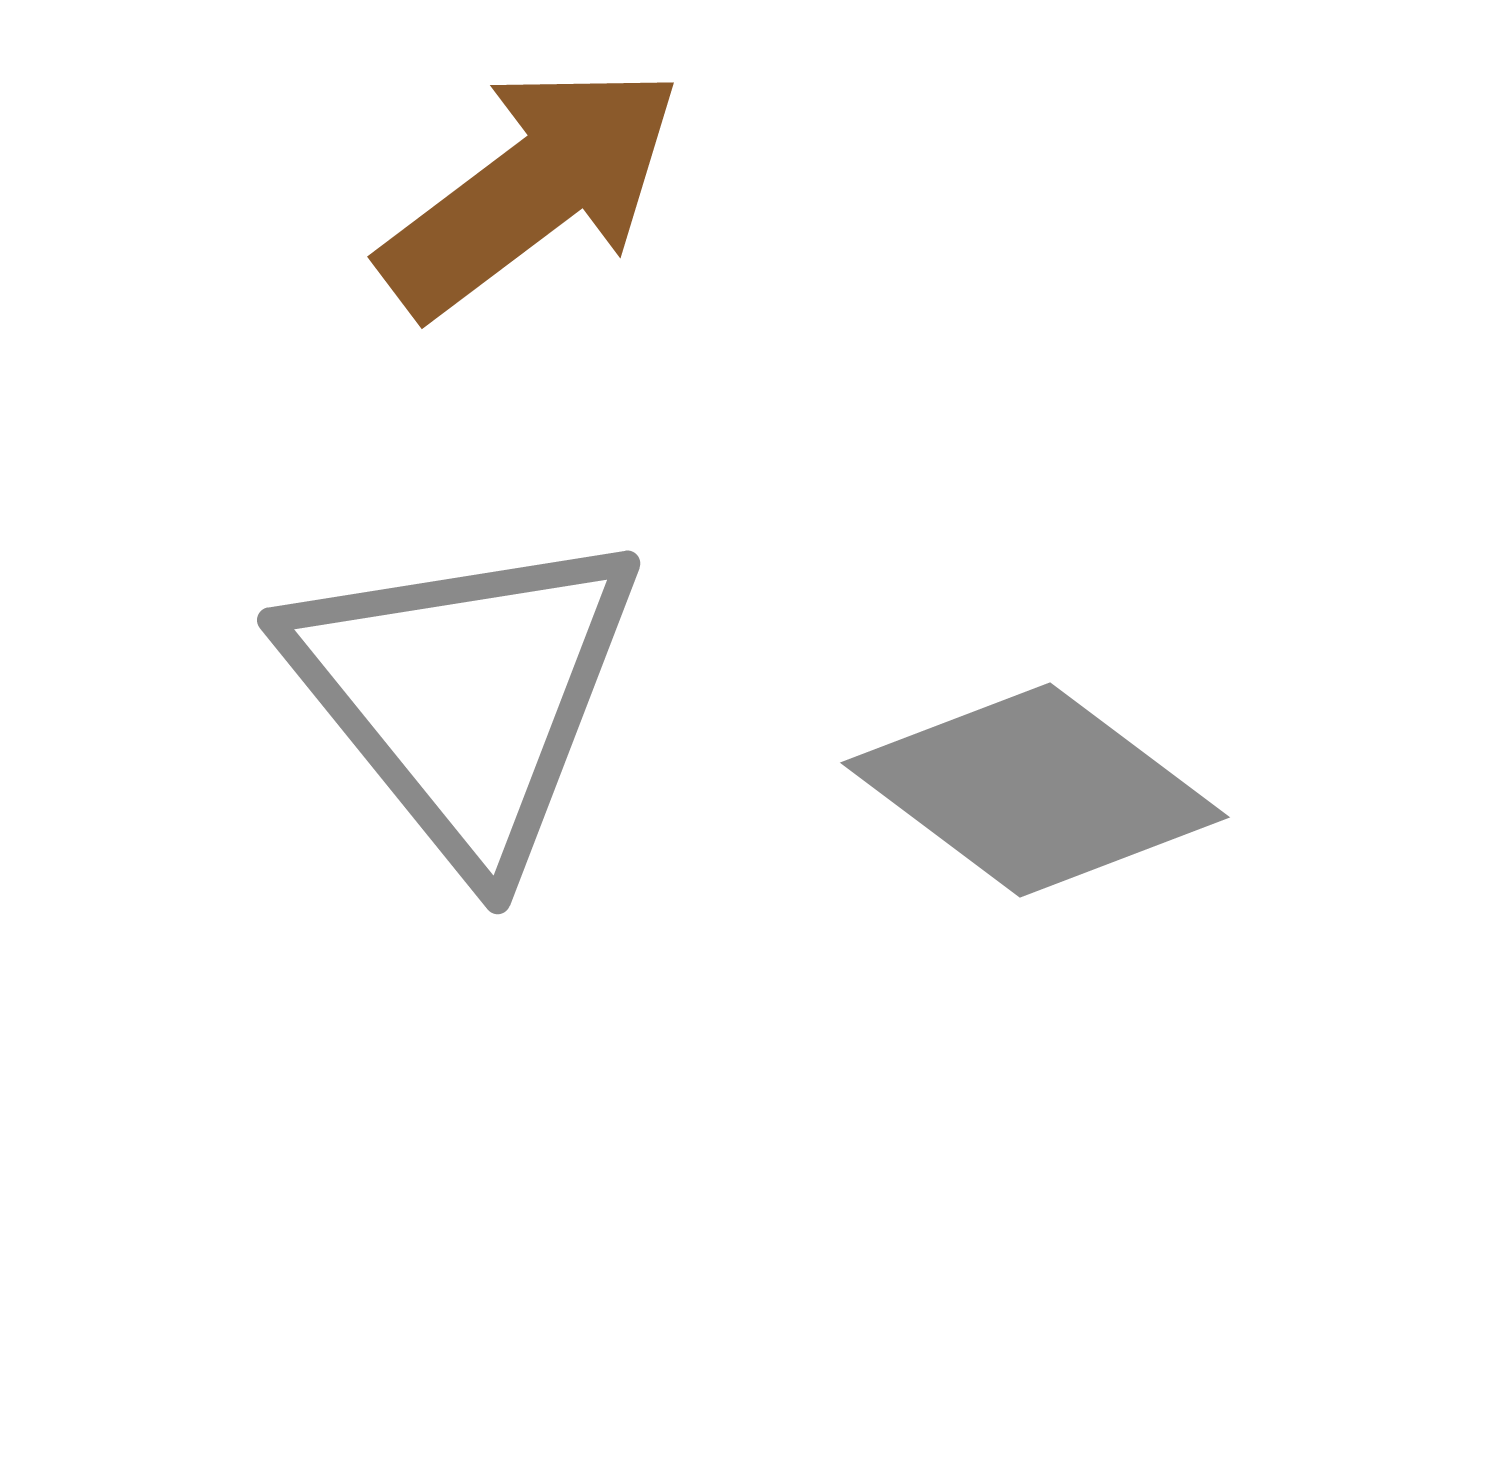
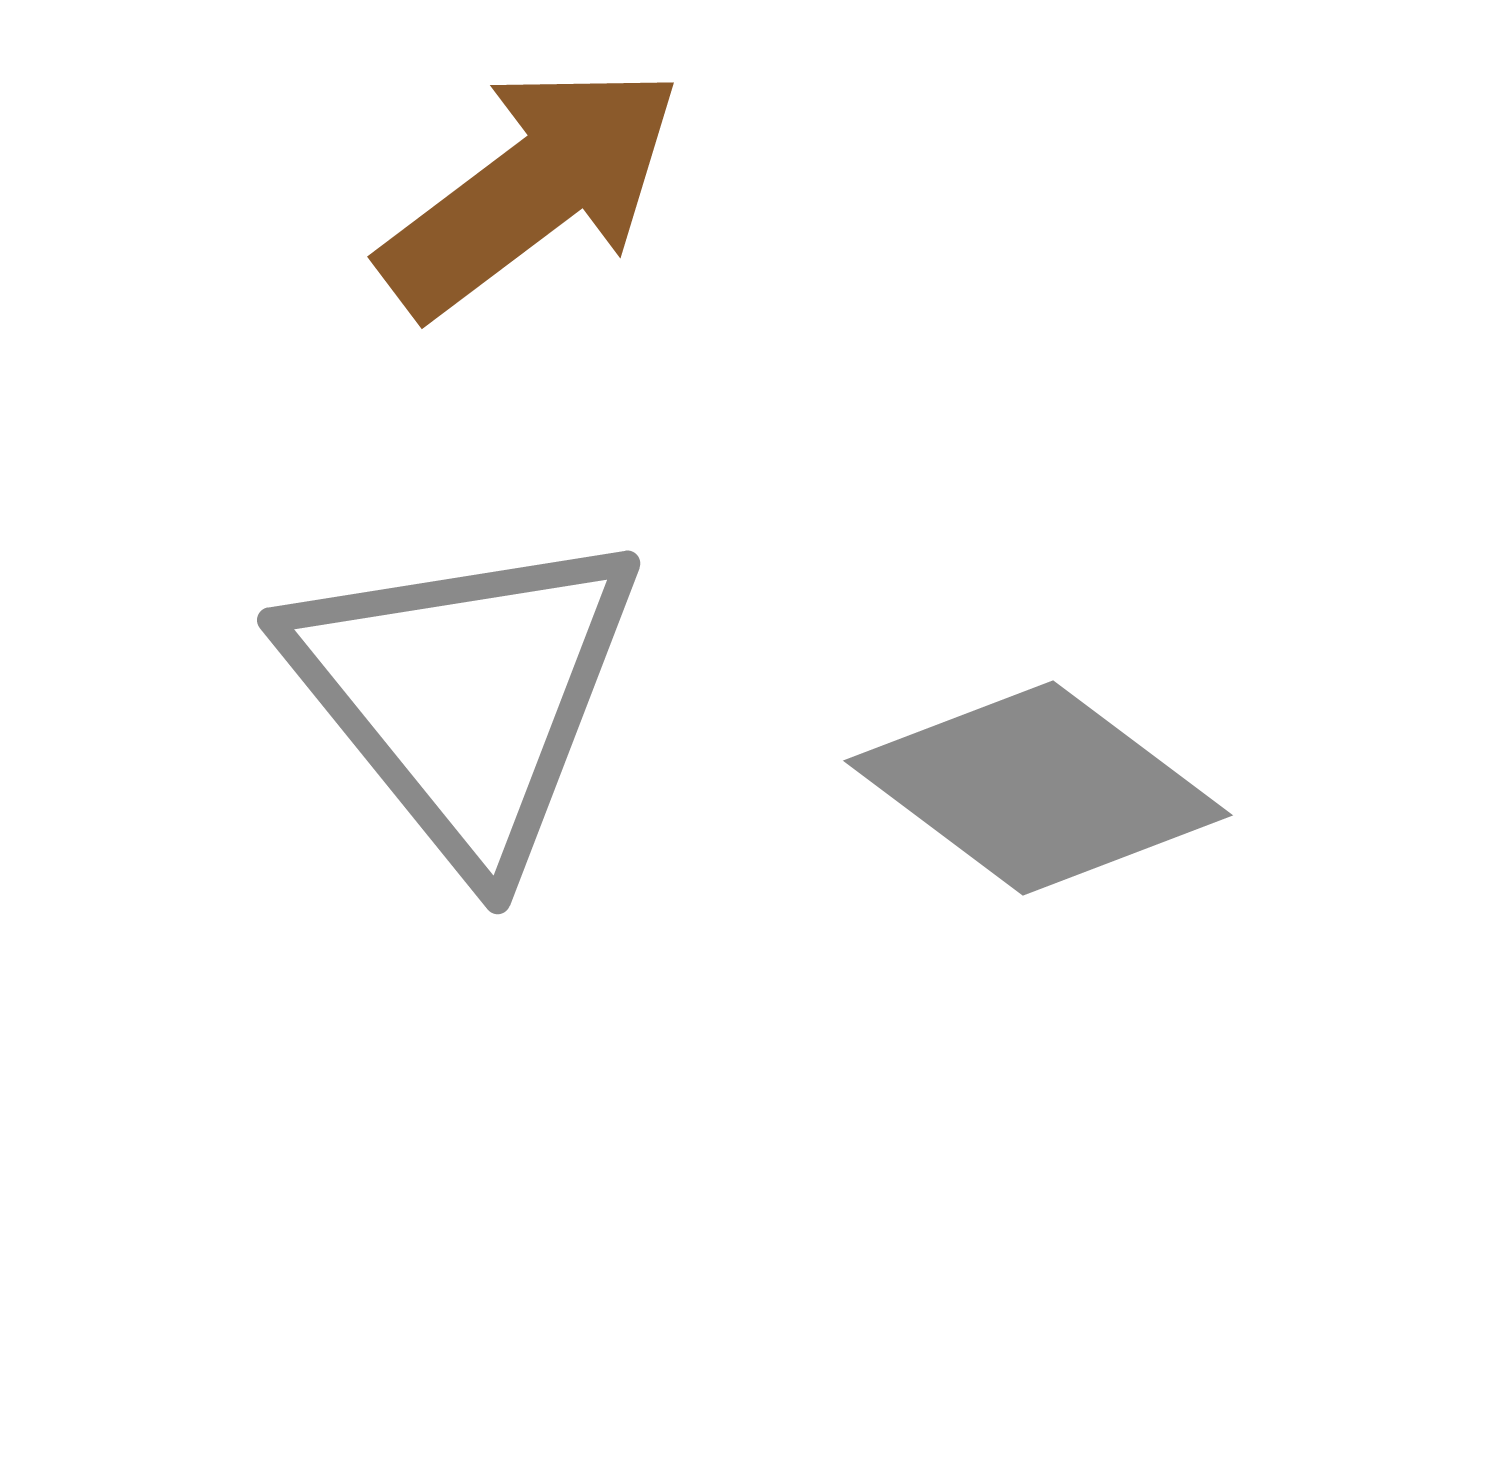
gray diamond: moved 3 px right, 2 px up
